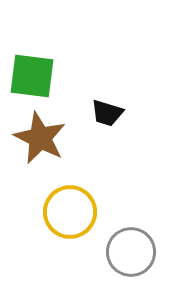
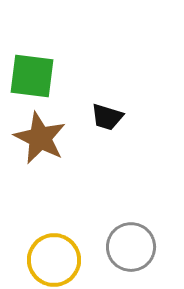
black trapezoid: moved 4 px down
yellow circle: moved 16 px left, 48 px down
gray circle: moved 5 px up
